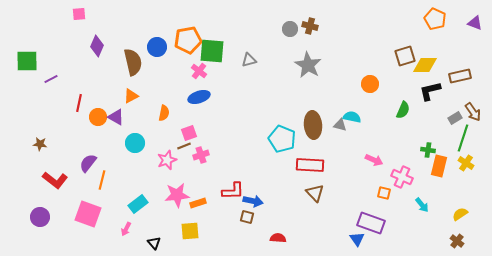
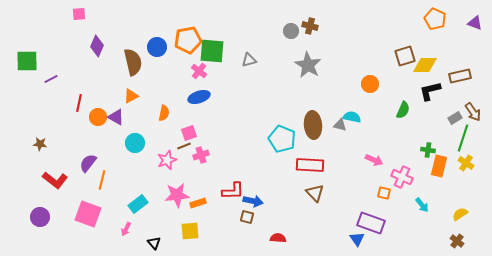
gray circle at (290, 29): moved 1 px right, 2 px down
